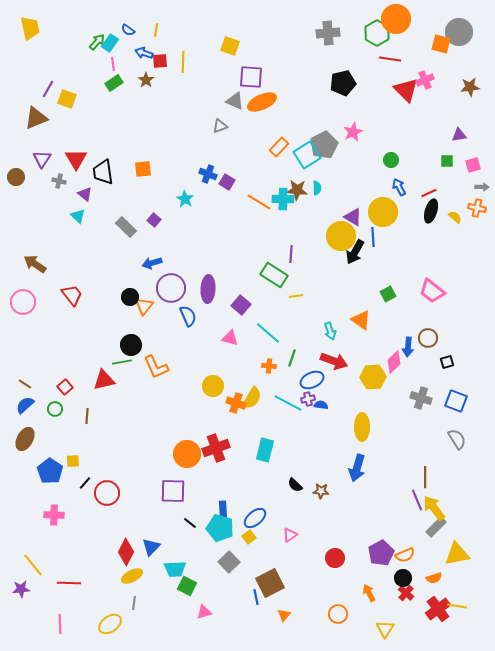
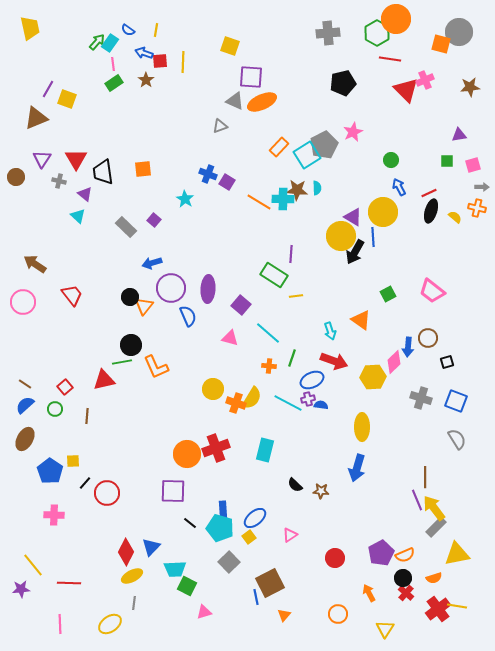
yellow circle at (213, 386): moved 3 px down
